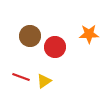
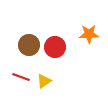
brown circle: moved 1 px left, 9 px down
